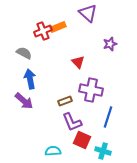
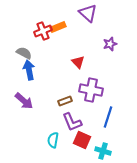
blue arrow: moved 1 px left, 9 px up
cyan semicircle: moved 11 px up; rotated 77 degrees counterclockwise
